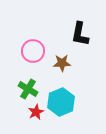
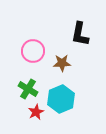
cyan hexagon: moved 3 px up
